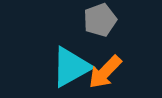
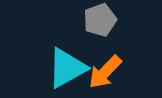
cyan triangle: moved 4 px left, 1 px down
